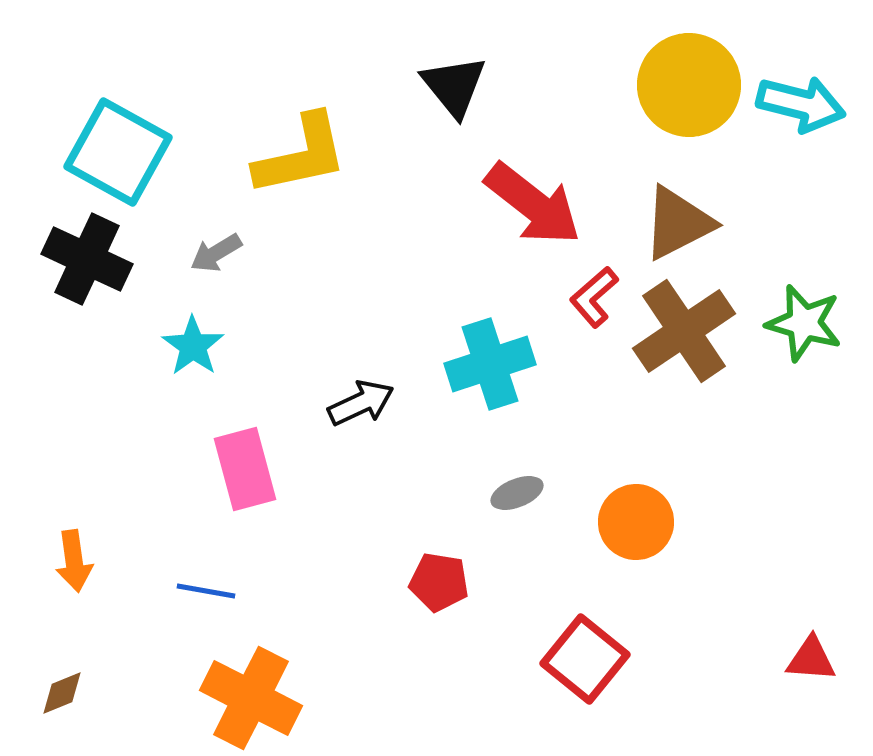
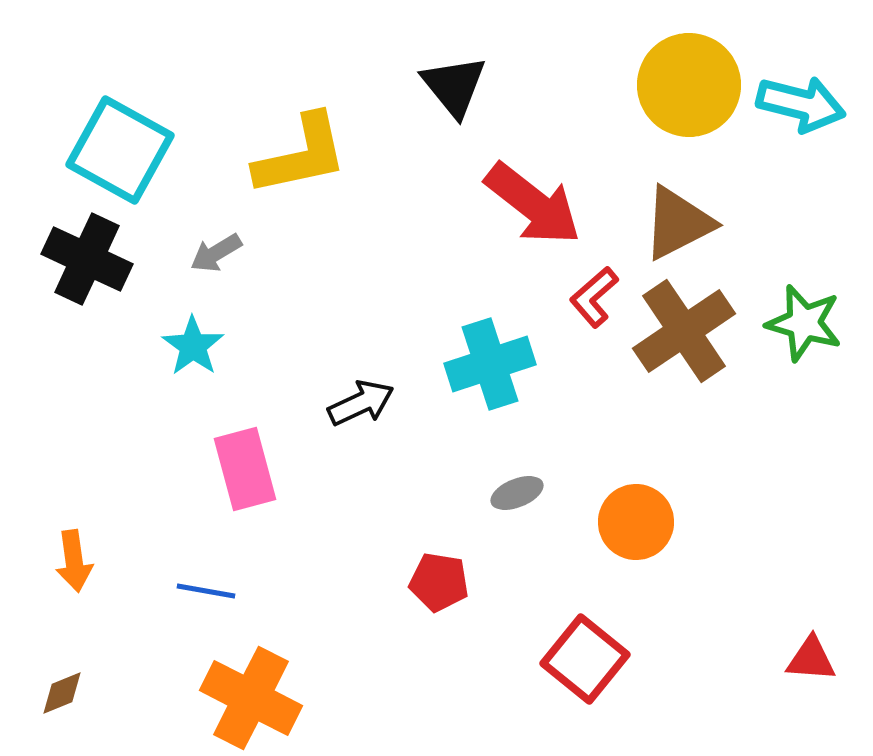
cyan square: moved 2 px right, 2 px up
